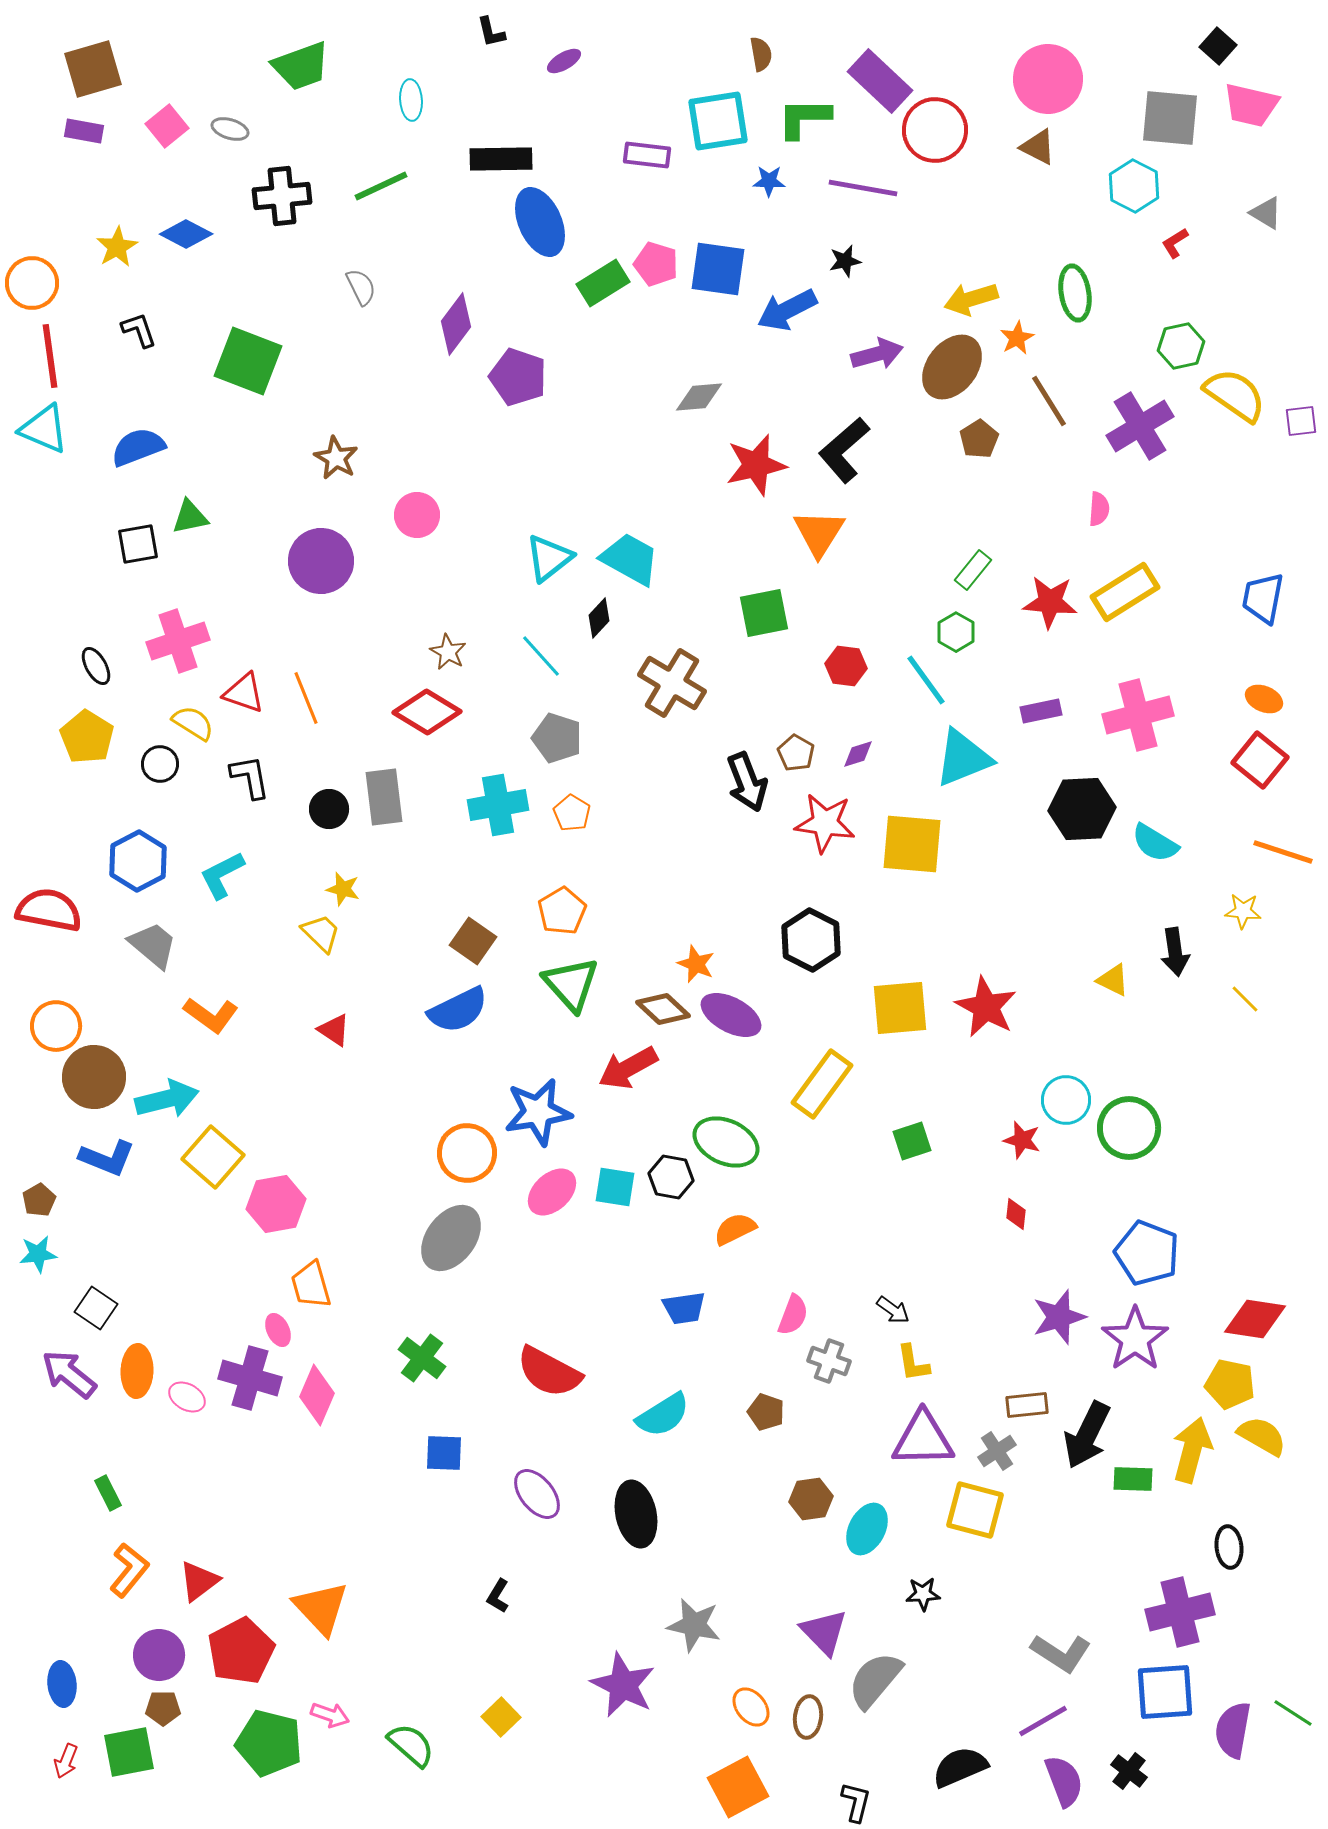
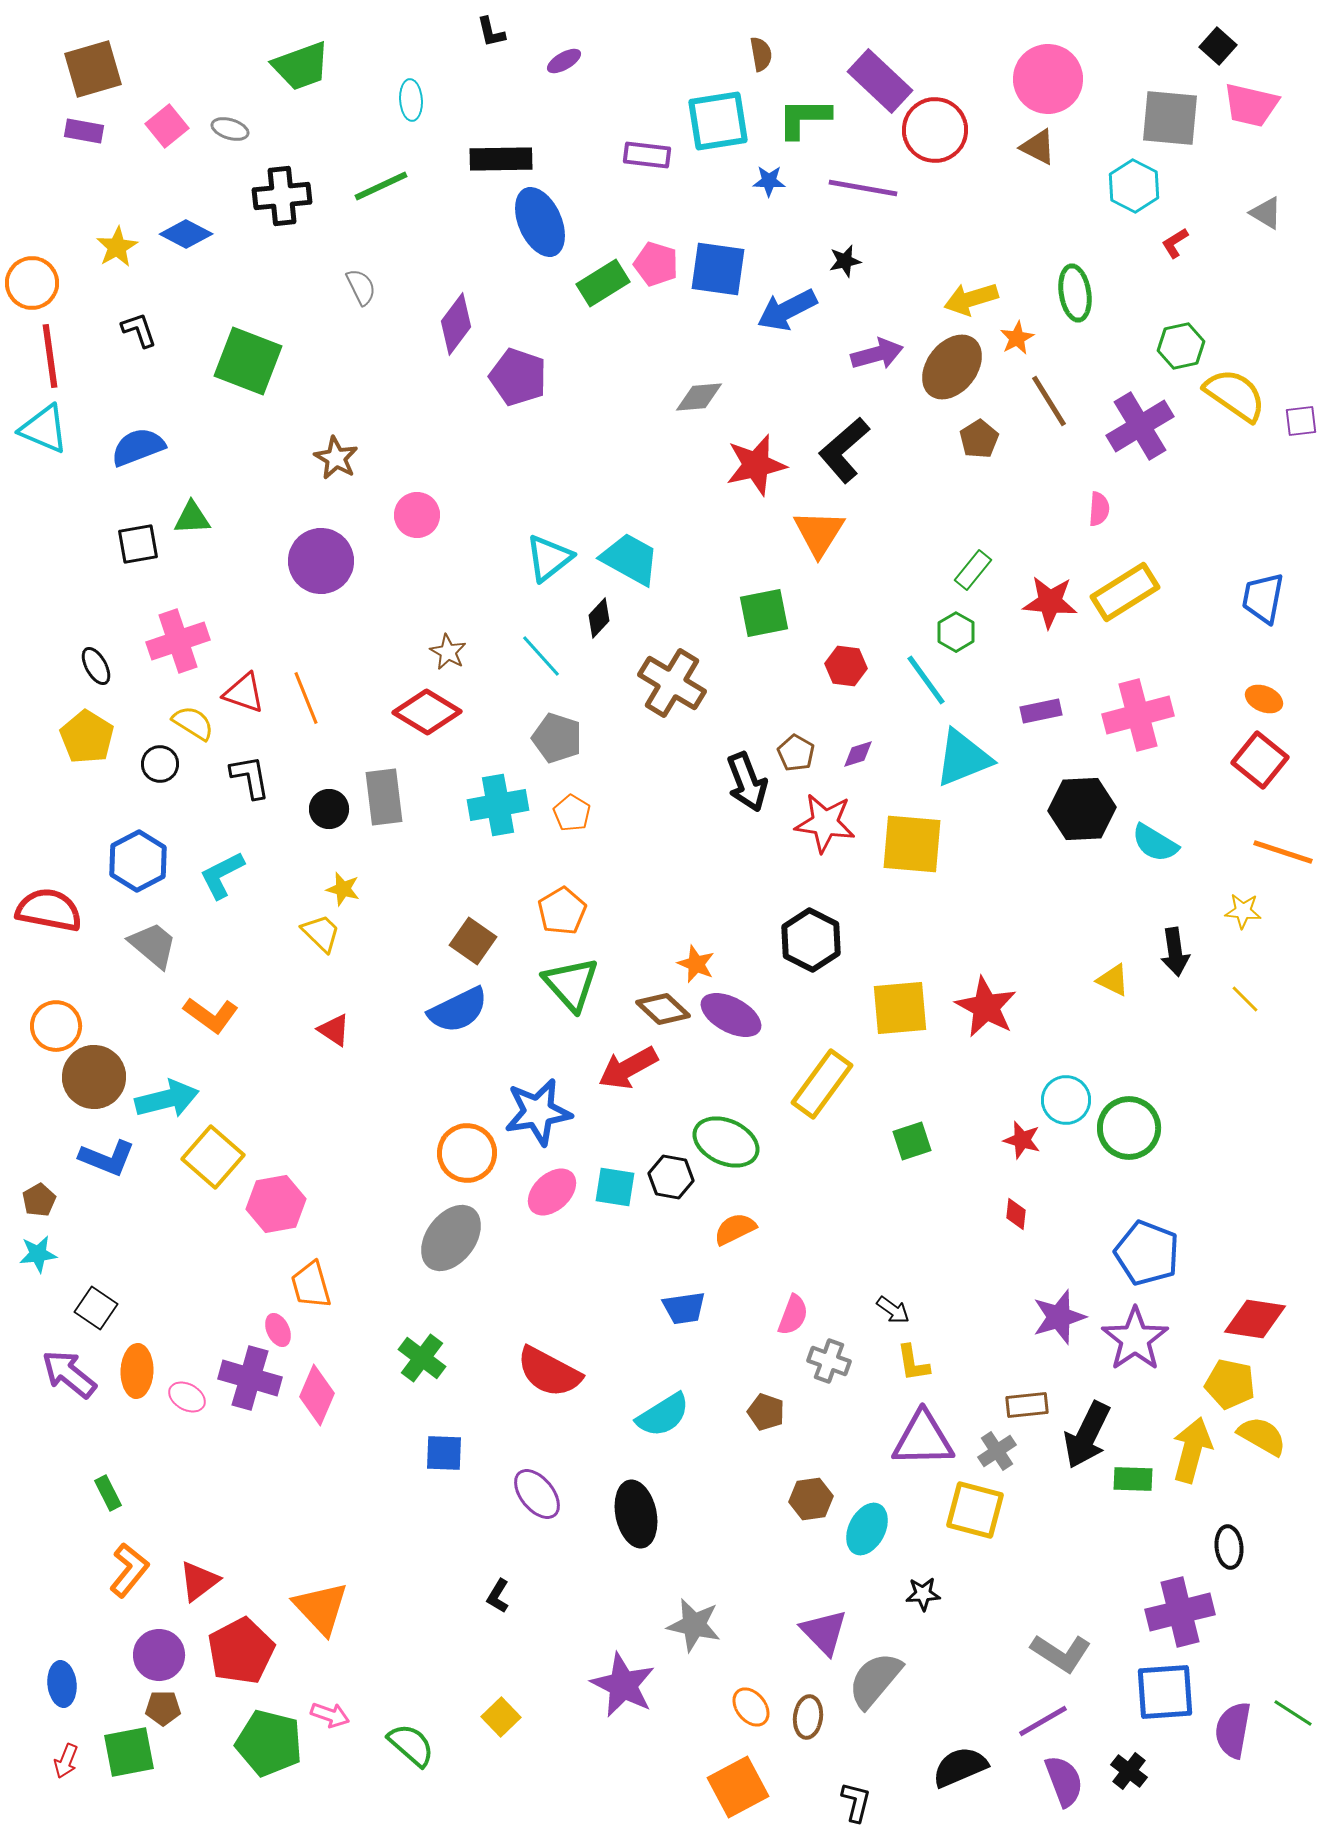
green triangle at (190, 517): moved 2 px right, 1 px down; rotated 9 degrees clockwise
